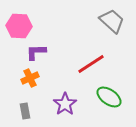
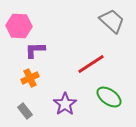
purple L-shape: moved 1 px left, 2 px up
gray rectangle: rotated 28 degrees counterclockwise
